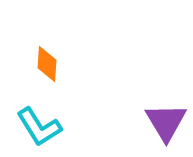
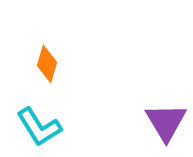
orange diamond: rotated 12 degrees clockwise
